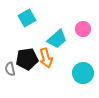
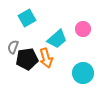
gray semicircle: moved 3 px right, 22 px up; rotated 32 degrees clockwise
